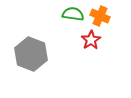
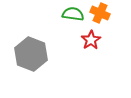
orange cross: moved 3 px up
